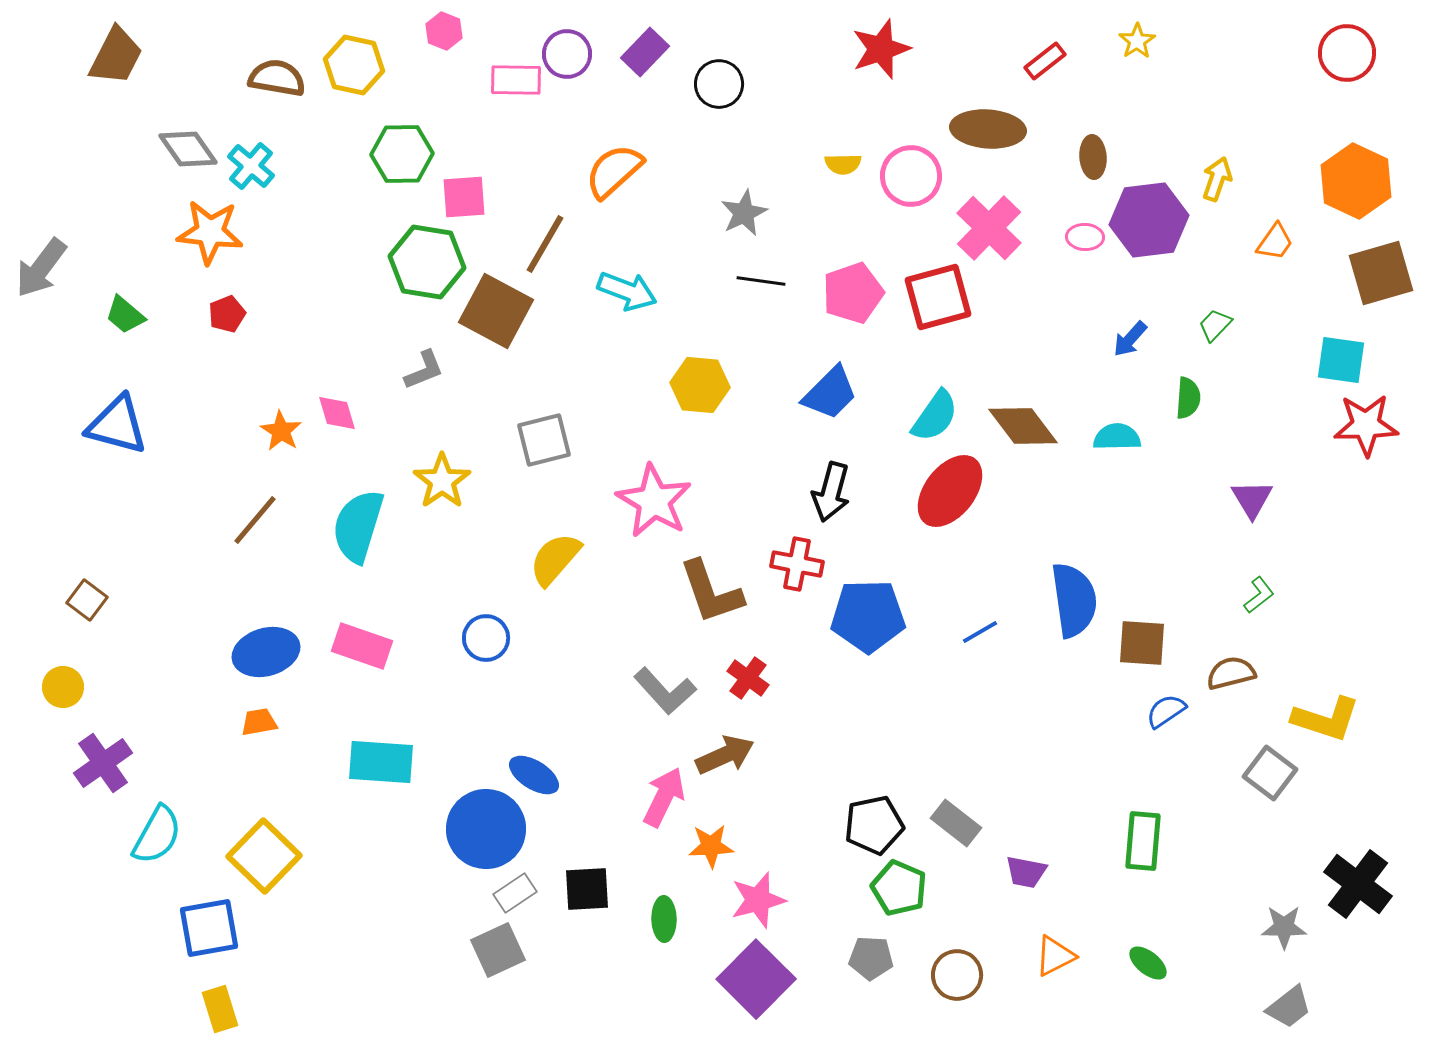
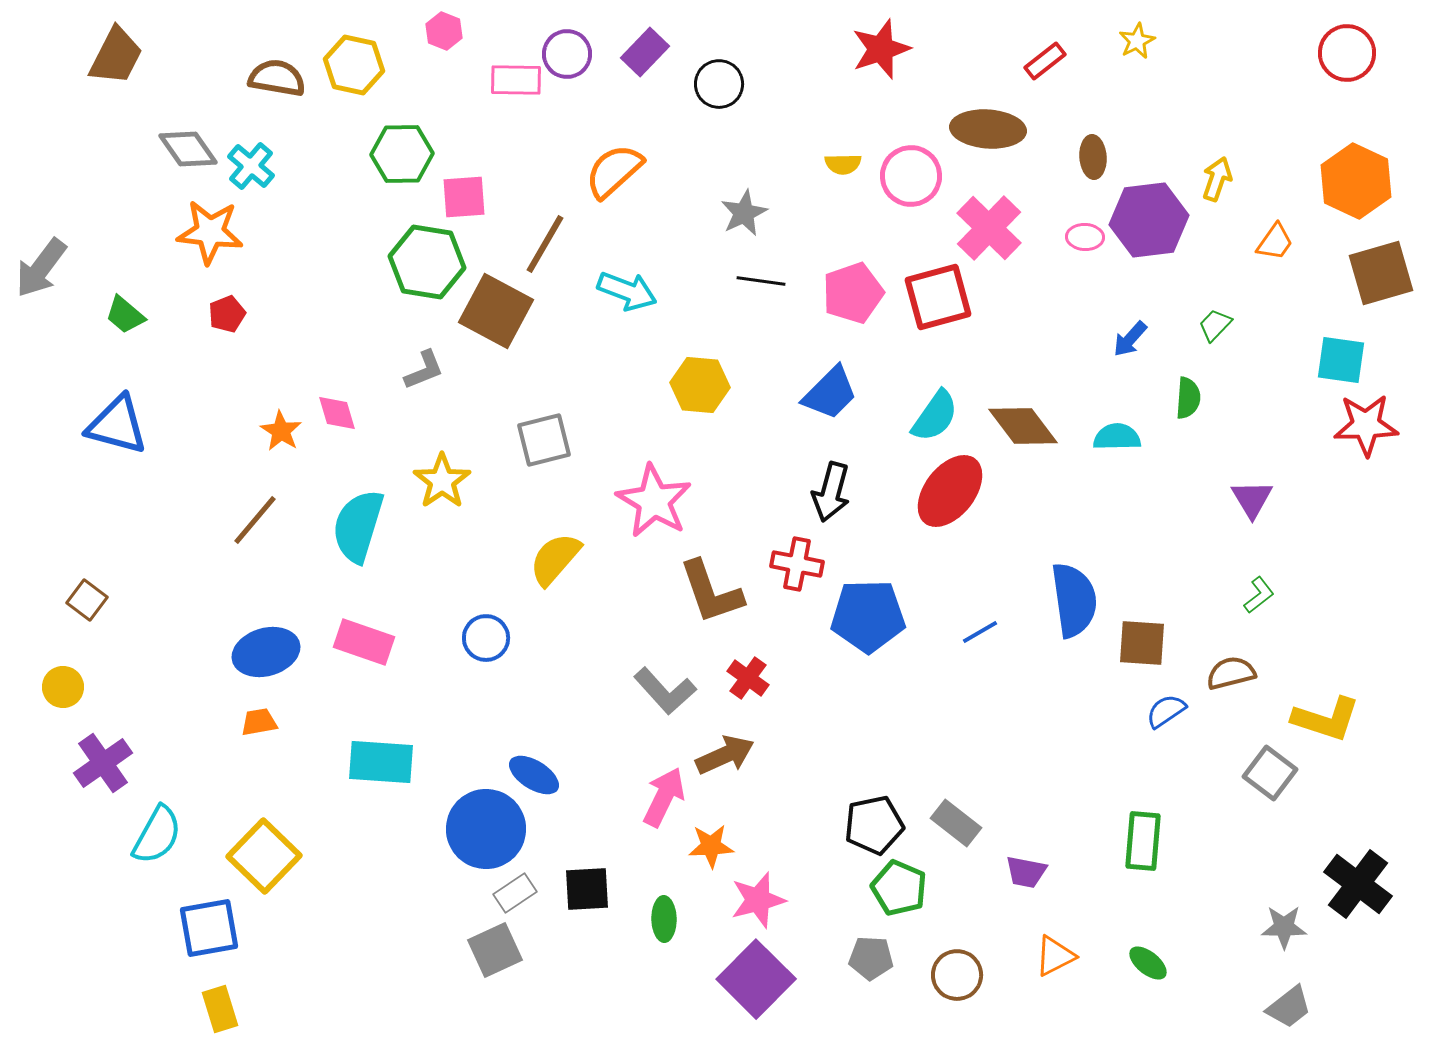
yellow star at (1137, 41): rotated 6 degrees clockwise
pink rectangle at (362, 646): moved 2 px right, 4 px up
gray square at (498, 950): moved 3 px left
